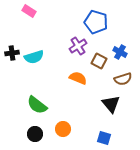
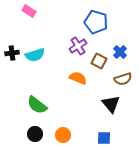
blue cross: rotated 16 degrees clockwise
cyan semicircle: moved 1 px right, 2 px up
orange circle: moved 6 px down
blue square: rotated 16 degrees counterclockwise
